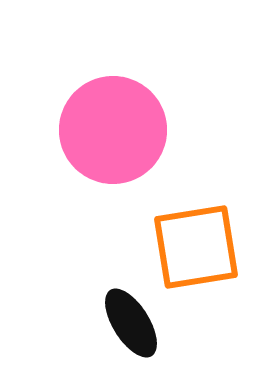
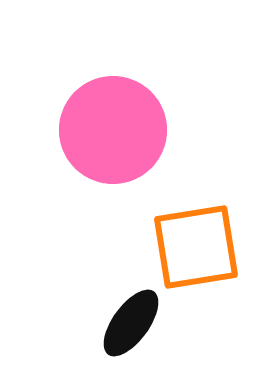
black ellipse: rotated 68 degrees clockwise
